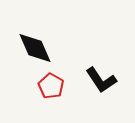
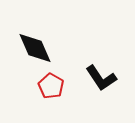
black L-shape: moved 2 px up
